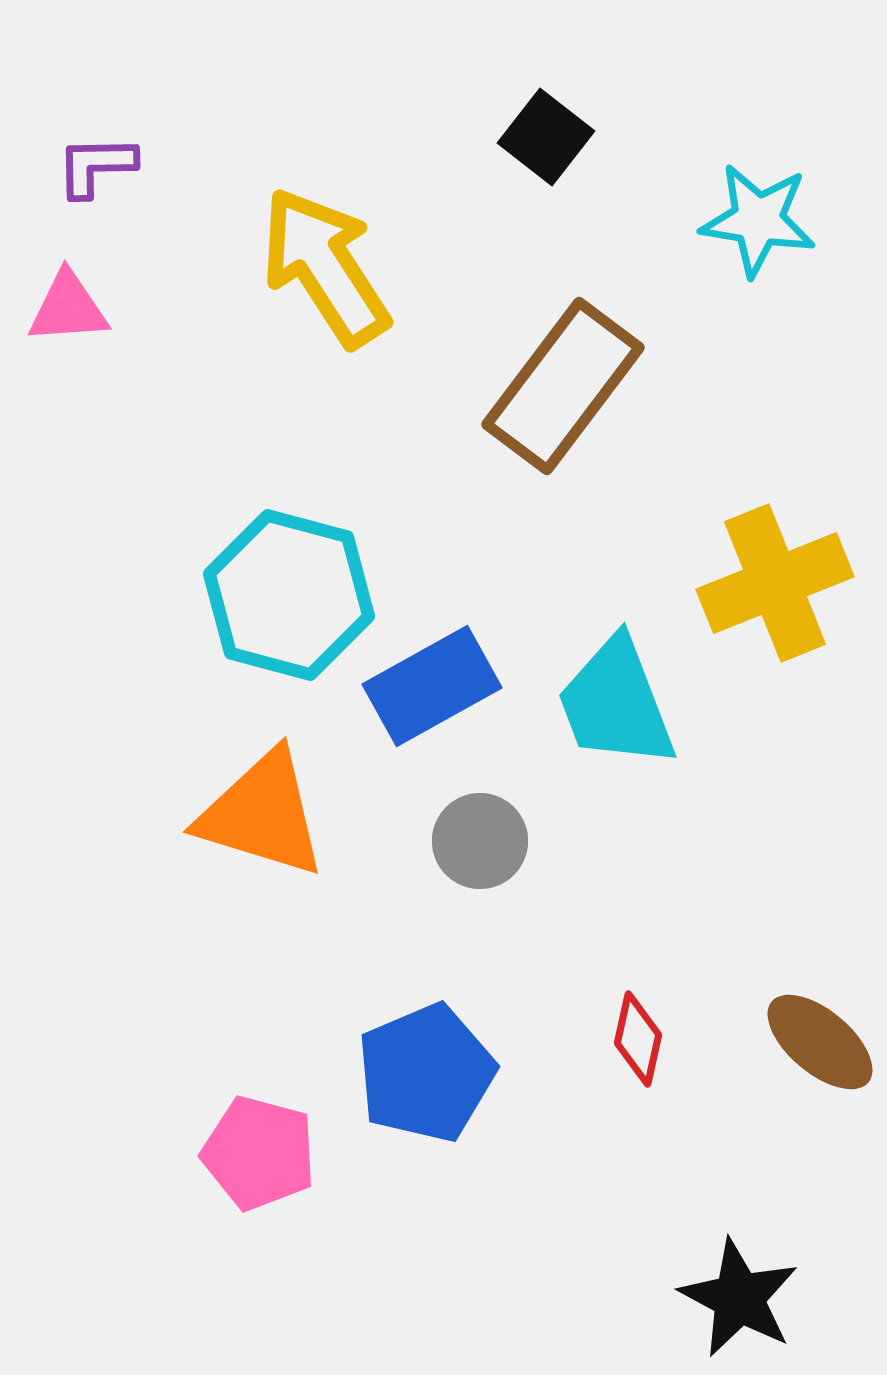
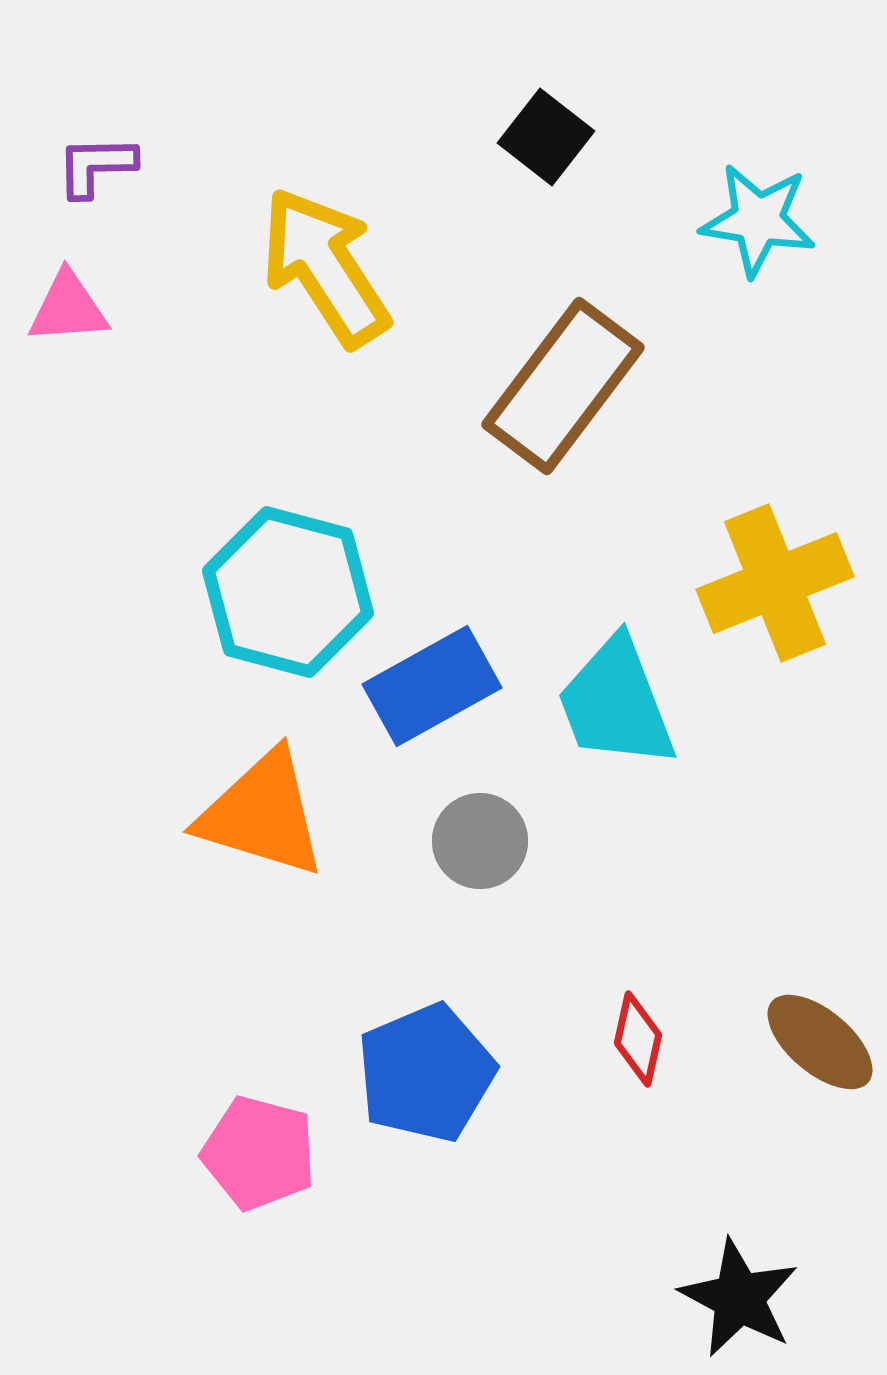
cyan hexagon: moved 1 px left, 3 px up
